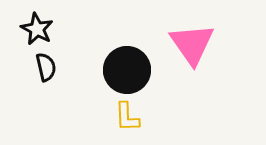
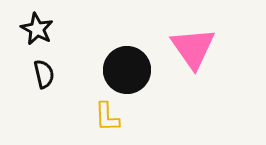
pink triangle: moved 1 px right, 4 px down
black semicircle: moved 2 px left, 7 px down
yellow L-shape: moved 20 px left
